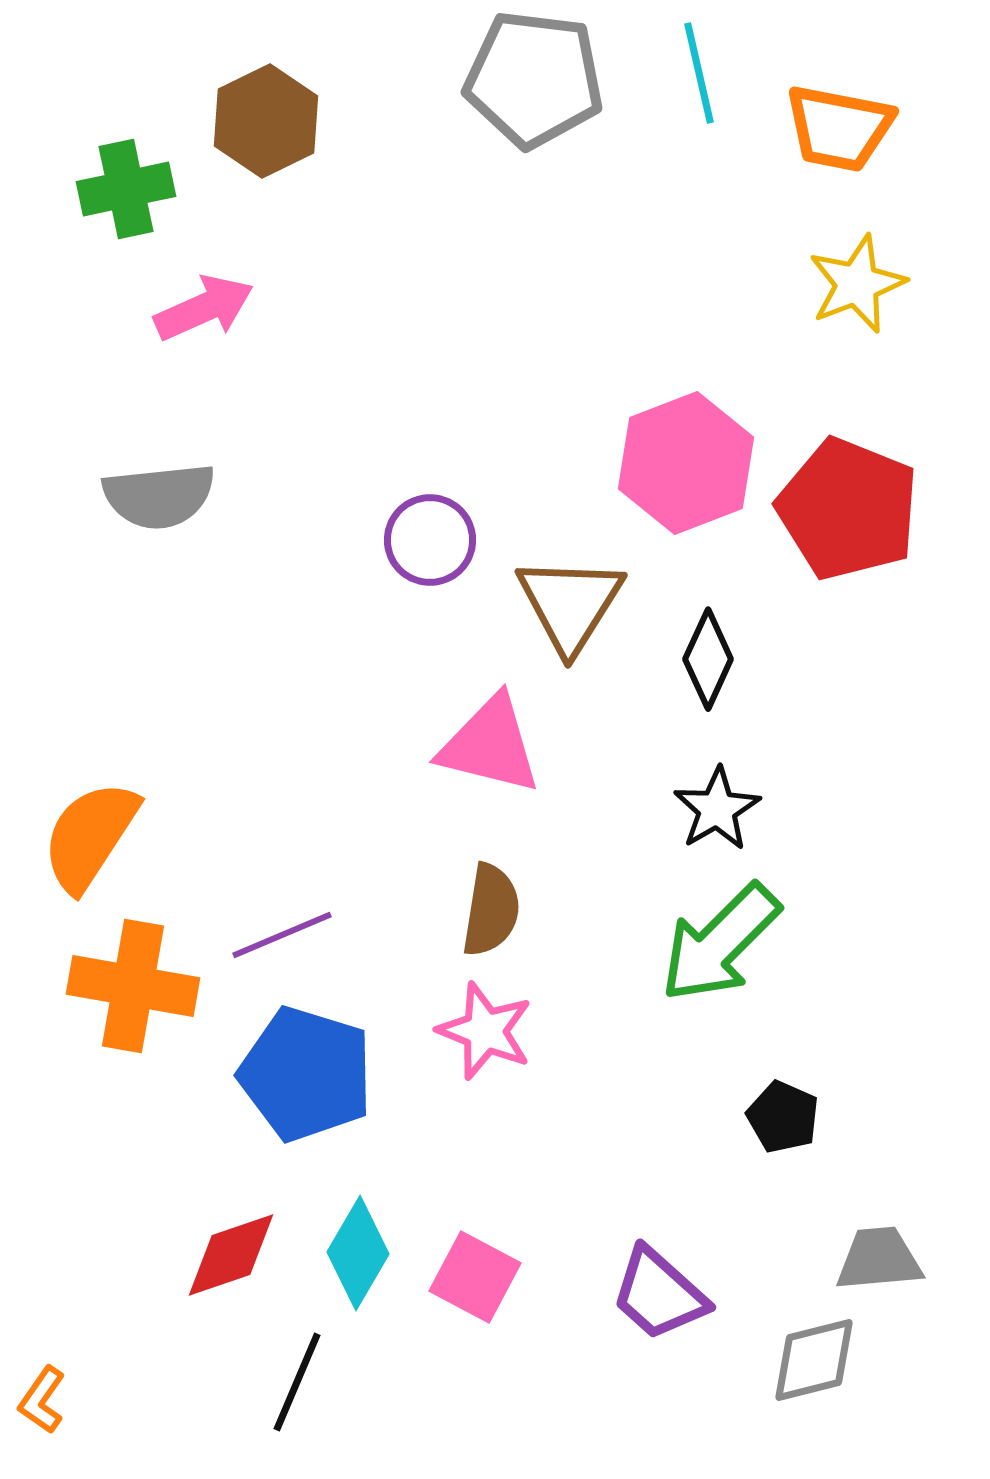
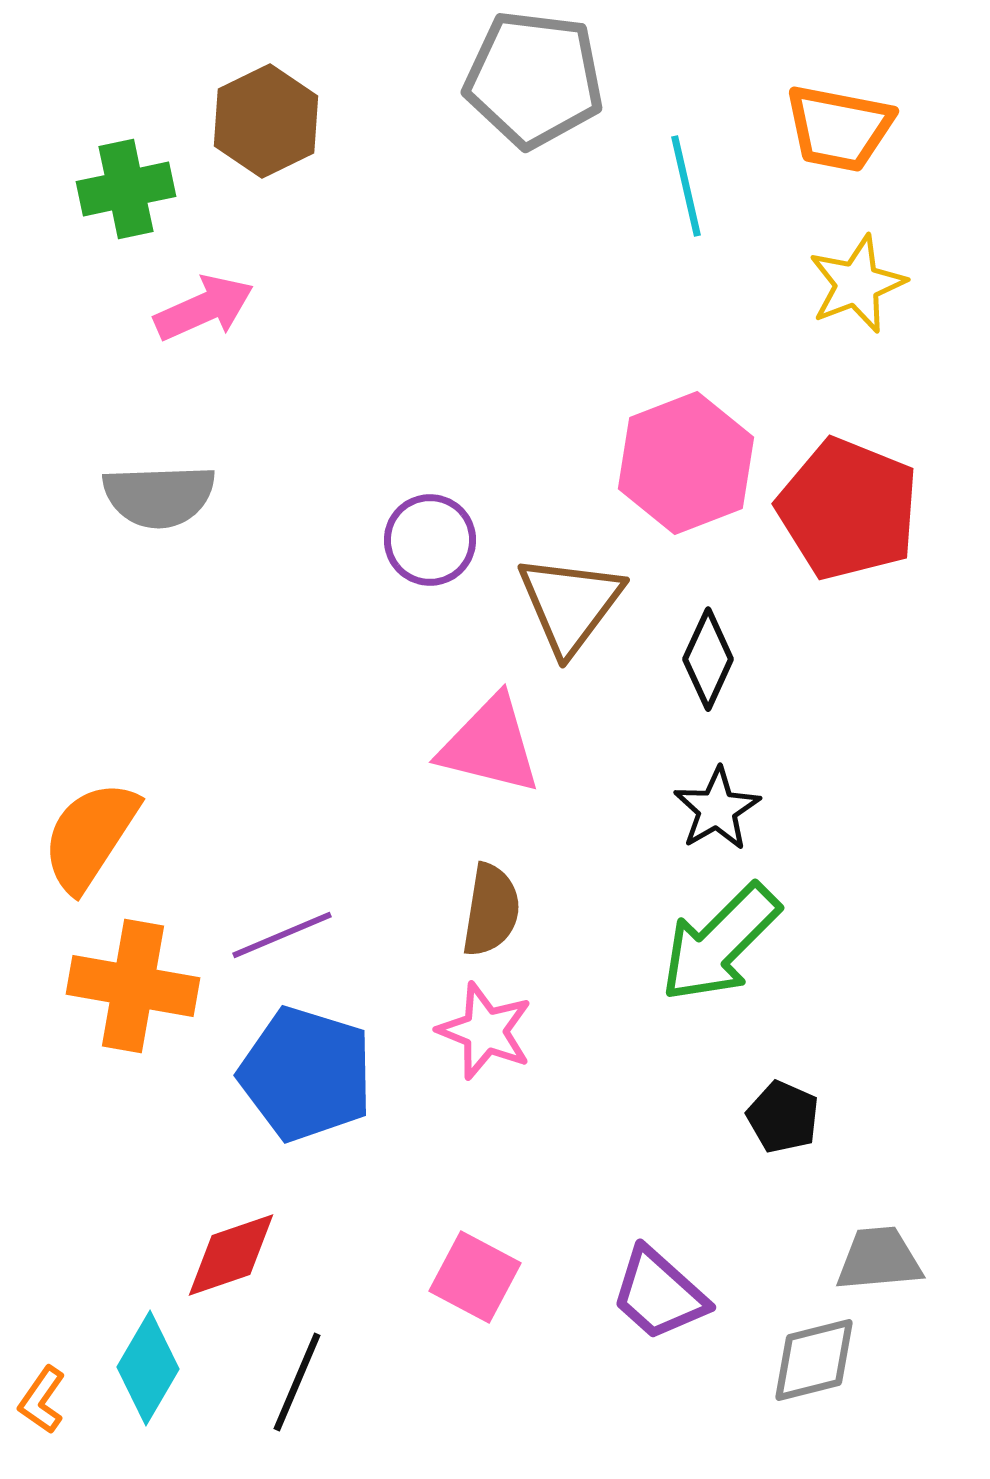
cyan line: moved 13 px left, 113 px down
gray semicircle: rotated 4 degrees clockwise
brown triangle: rotated 5 degrees clockwise
cyan diamond: moved 210 px left, 115 px down
